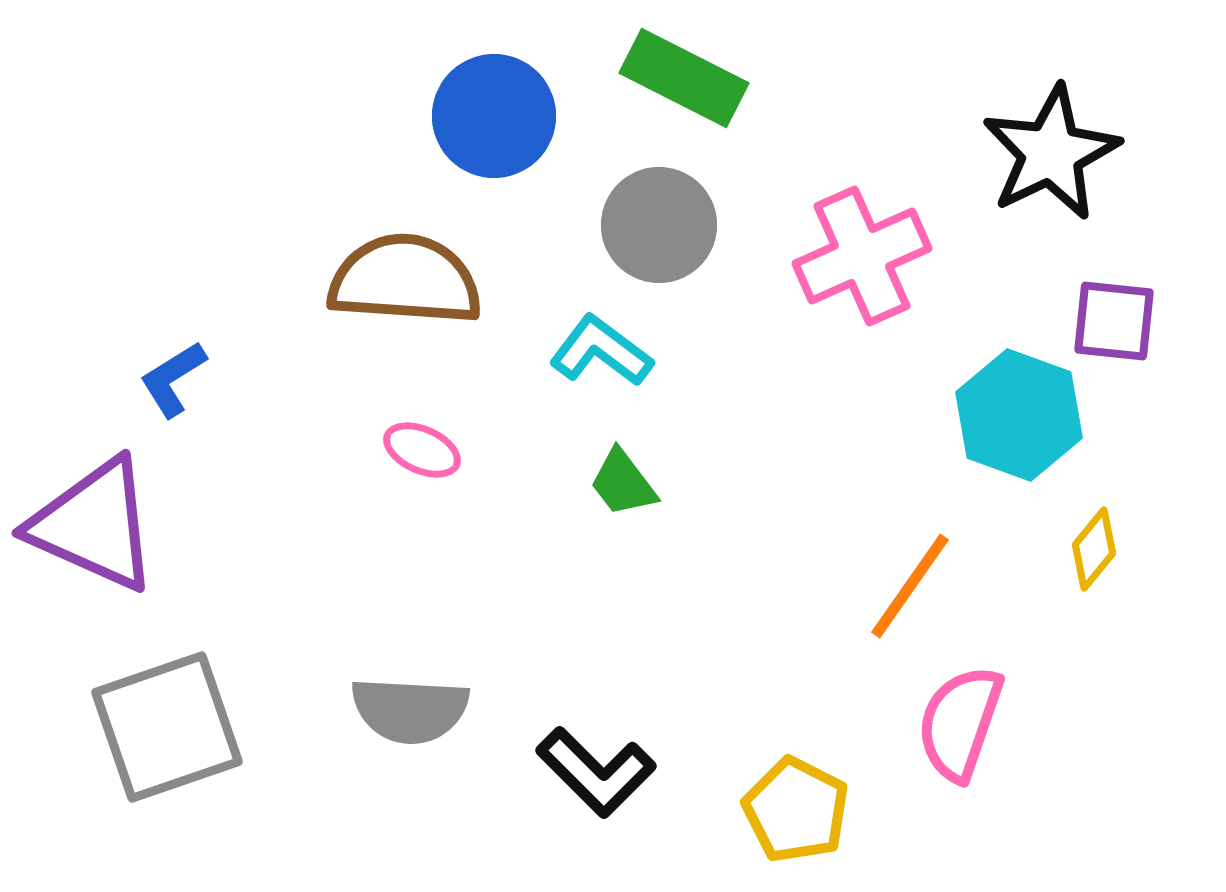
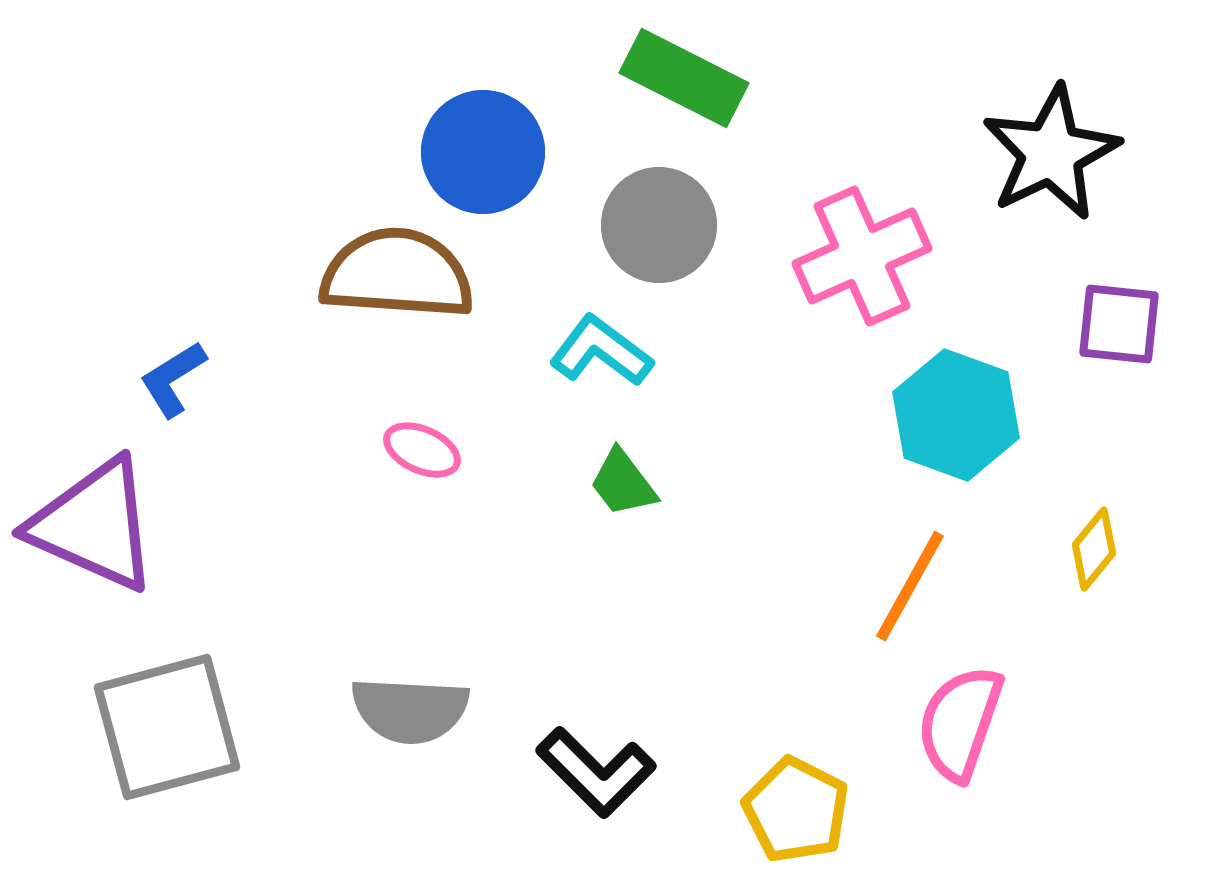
blue circle: moved 11 px left, 36 px down
brown semicircle: moved 8 px left, 6 px up
purple square: moved 5 px right, 3 px down
cyan hexagon: moved 63 px left
orange line: rotated 6 degrees counterclockwise
gray square: rotated 4 degrees clockwise
